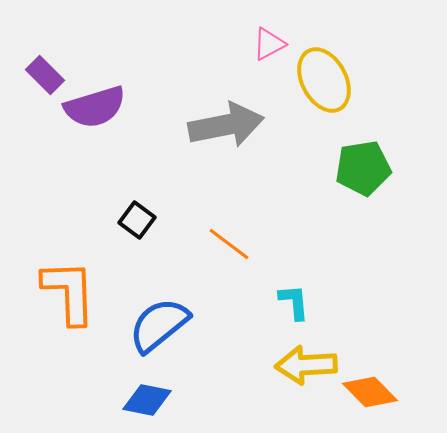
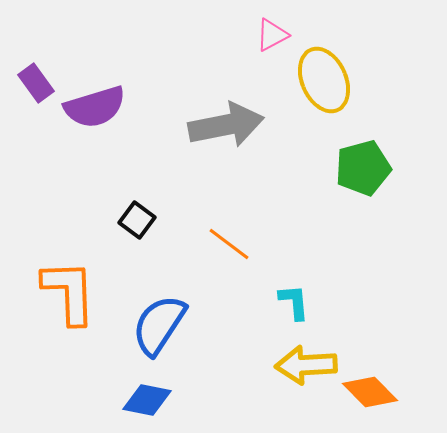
pink triangle: moved 3 px right, 9 px up
purple rectangle: moved 9 px left, 8 px down; rotated 9 degrees clockwise
yellow ellipse: rotated 4 degrees clockwise
green pentagon: rotated 6 degrees counterclockwise
blue semicircle: rotated 18 degrees counterclockwise
